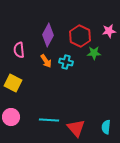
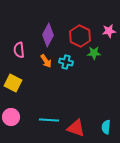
red triangle: rotated 30 degrees counterclockwise
